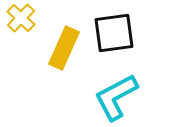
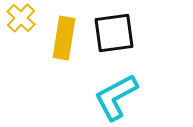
yellow rectangle: moved 10 px up; rotated 15 degrees counterclockwise
